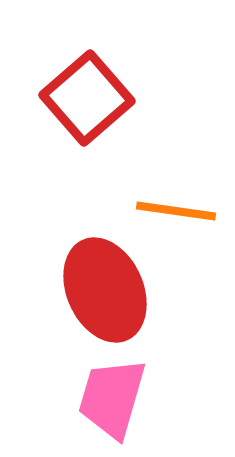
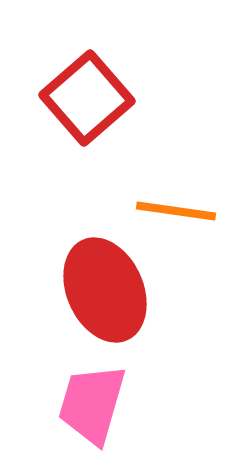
pink trapezoid: moved 20 px left, 6 px down
